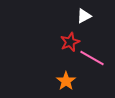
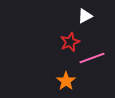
white triangle: moved 1 px right
pink line: rotated 50 degrees counterclockwise
